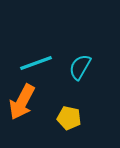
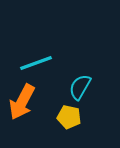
cyan semicircle: moved 20 px down
yellow pentagon: moved 1 px up
